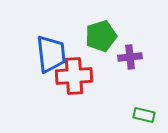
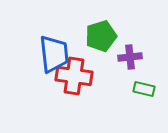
blue trapezoid: moved 3 px right
red cross: rotated 12 degrees clockwise
green rectangle: moved 26 px up
